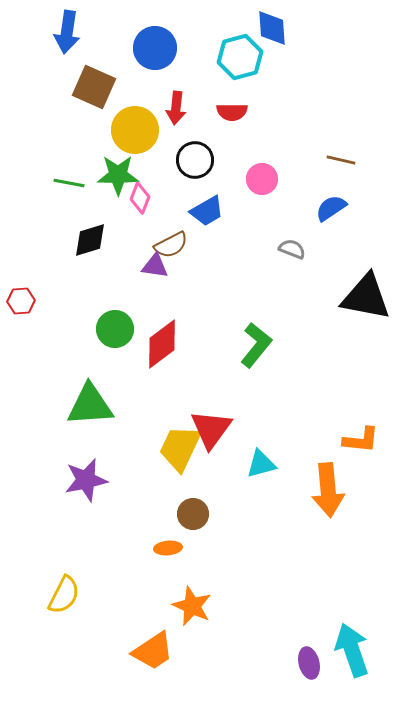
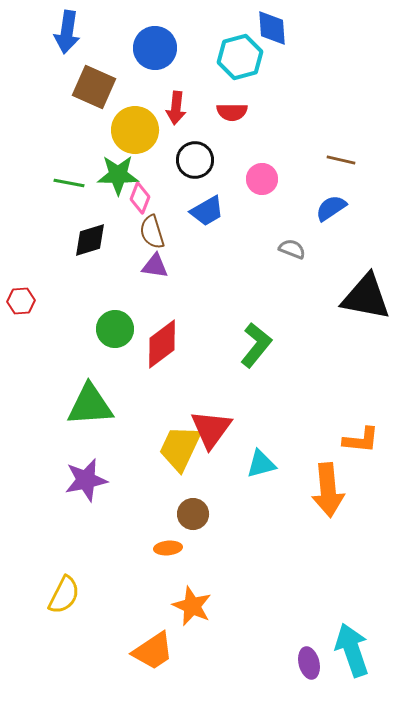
brown semicircle: moved 19 px left, 13 px up; rotated 100 degrees clockwise
